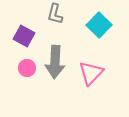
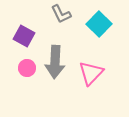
gray L-shape: moved 6 px right; rotated 40 degrees counterclockwise
cyan square: moved 1 px up
